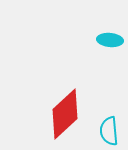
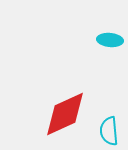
red diamond: rotated 18 degrees clockwise
